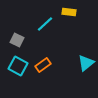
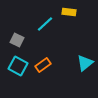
cyan triangle: moved 1 px left
